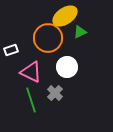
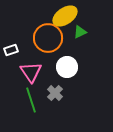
pink triangle: rotated 30 degrees clockwise
